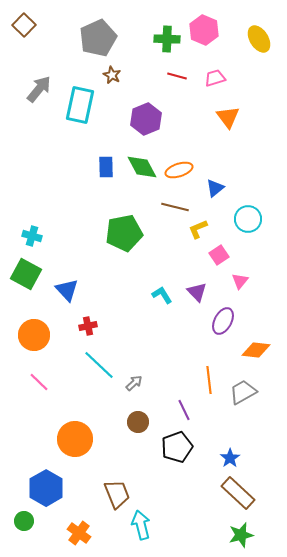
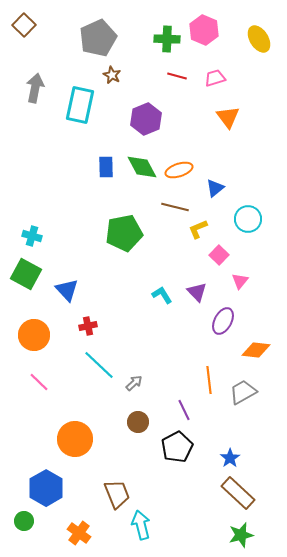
gray arrow at (39, 89): moved 4 px left, 1 px up; rotated 28 degrees counterclockwise
pink square at (219, 255): rotated 12 degrees counterclockwise
black pentagon at (177, 447): rotated 8 degrees counterclockwise
